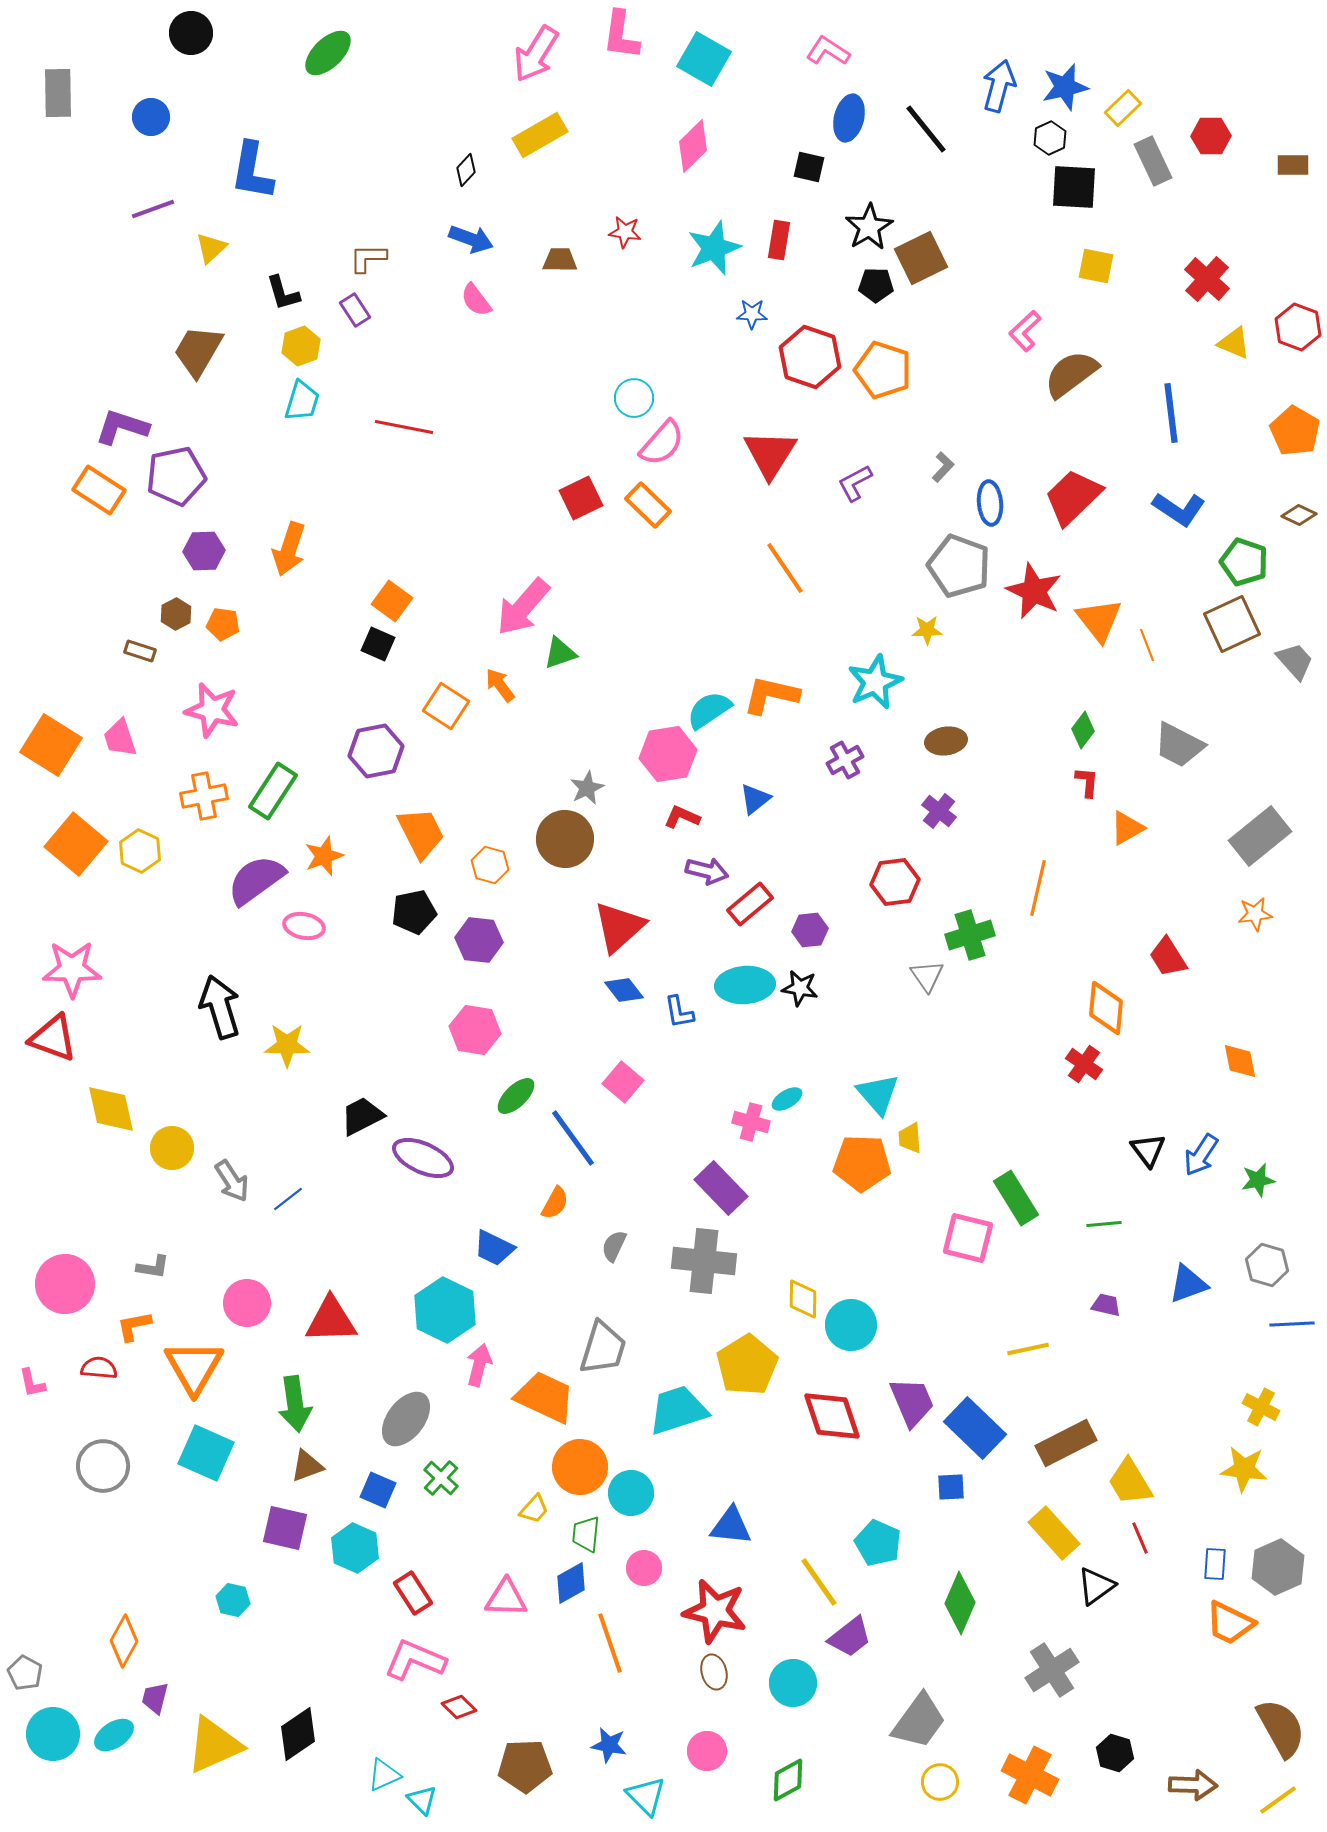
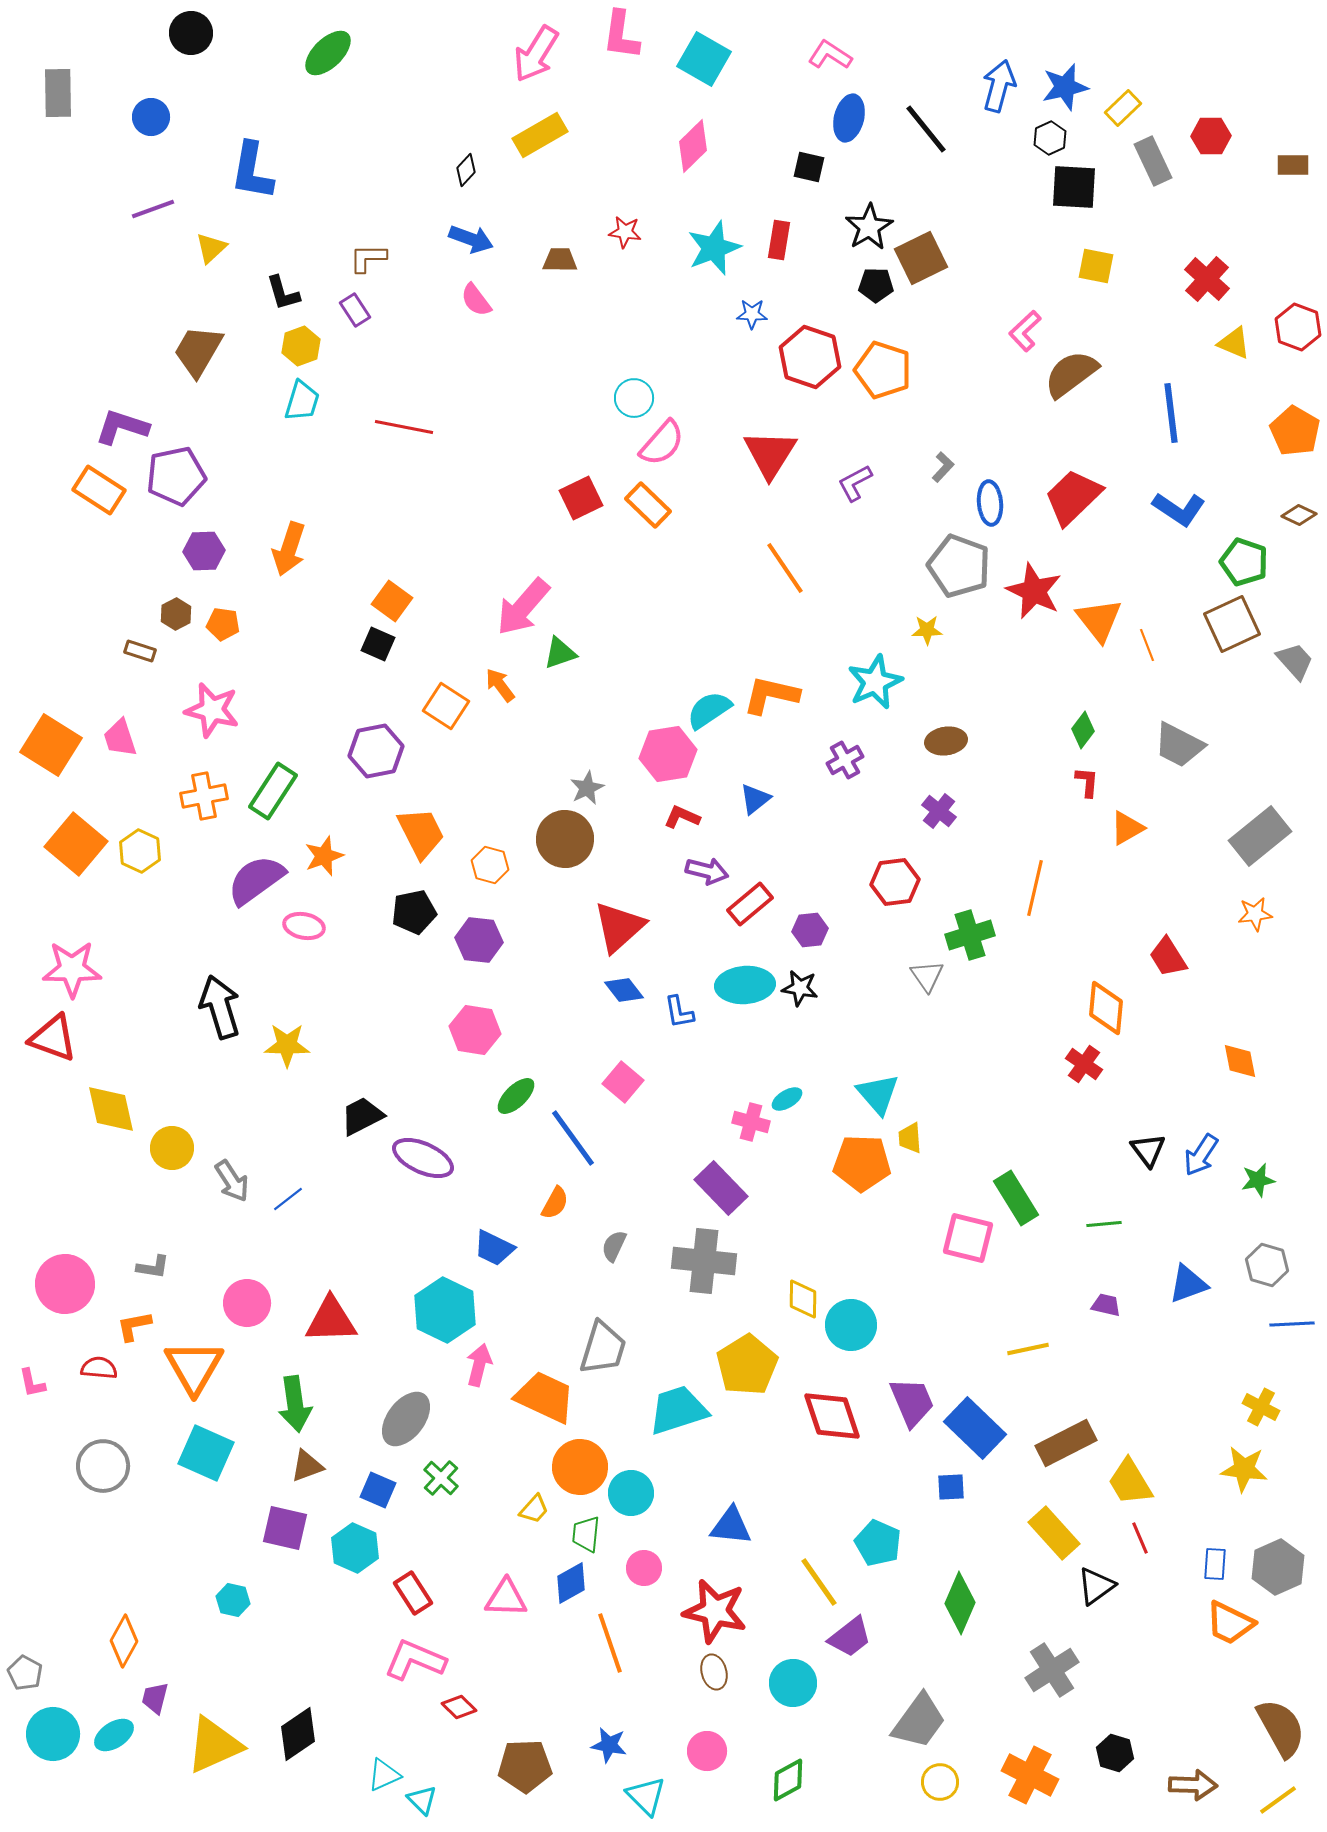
pink L-shape at (828, 51): moved 2 px right, 4 px down
orange line at (1038, 888): moved 3 px left
